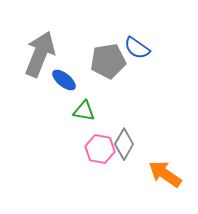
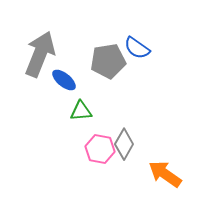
green triangle: moved 3 px left; rotated 15 degrees counterclockwise
